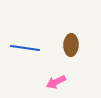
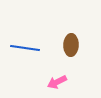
pink arrow: moved 1 px right
